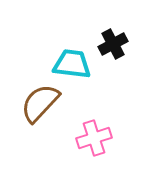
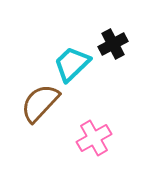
cyan trapezoid: rotated 51 degrees counterclockwise
pink cross: rotated 12 degrees counterclockwise
